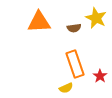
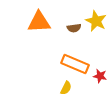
yellow star: moved 3 px down
orange rectangle: rotated 48 degrees counterclockwise
red star: rotated 24 degrees counterclockwise
yellow semicircle: rotated 40 degrees counterclockwise
